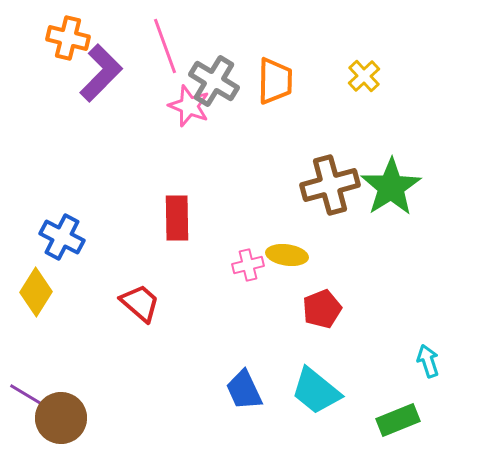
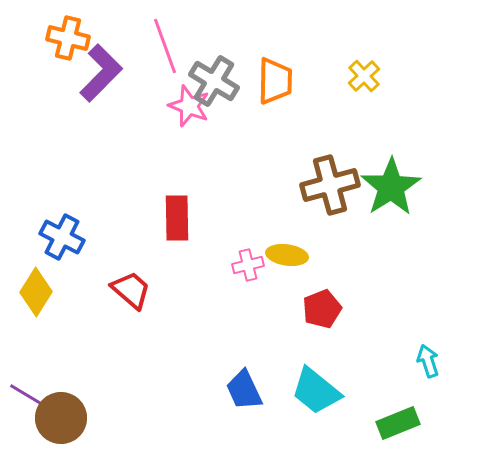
red trapezoid: moved 9 px left, 13 px up
green rectangle: moved 3 px down
